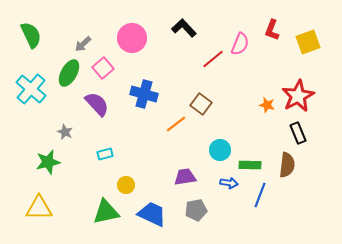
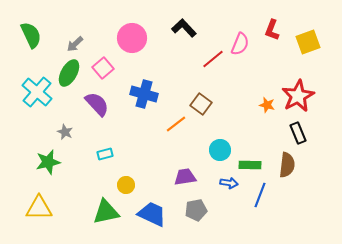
gray arrow: moved 8 px left
cyan cross: moved 6 px right, 3 px down
